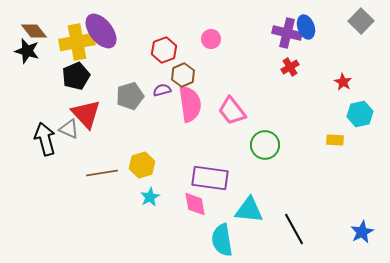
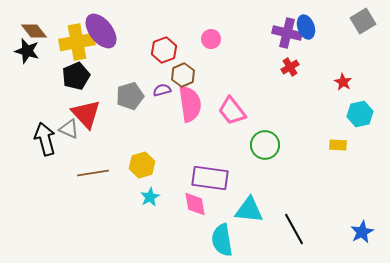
gray square: moved 2 px right; rotated 15 degrees clockwise
yellow rectangle: moved 3 px right, 5 px down
brown line: moved 9 px left
